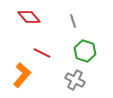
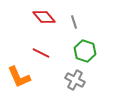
red diamond: moved 15 px right
gray line: moved 1 px right, 1 px down
red line: moved 1 px left
orange L-shape: moved 3 px left, 2 px down; rotated 115 degrees clockwise
